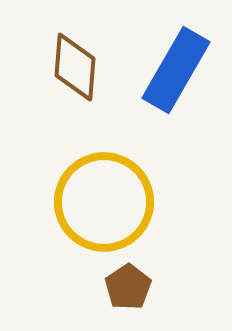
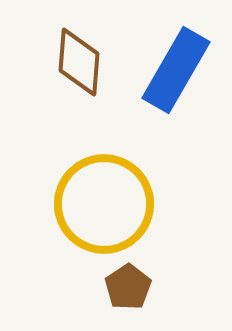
brown diamond: moved 4 px right, 5 px up
yellow circle: moved 2 px down
